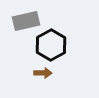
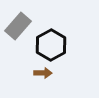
gray rectangle: moved 8 px left, 5 px down; rotated 36 degrees counterclockwise
